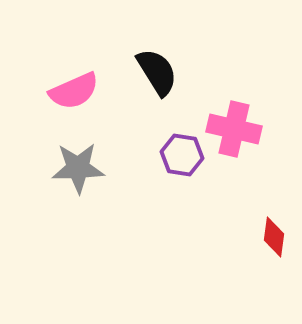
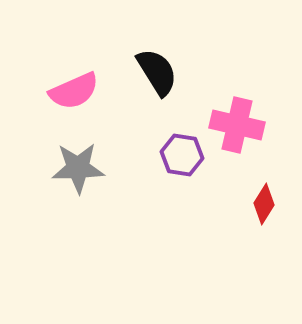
pink cross: moved 3 px right, 4 px up
red diamond: moved 10 px left, 33 px up; rotated 24 degrees clockwise
